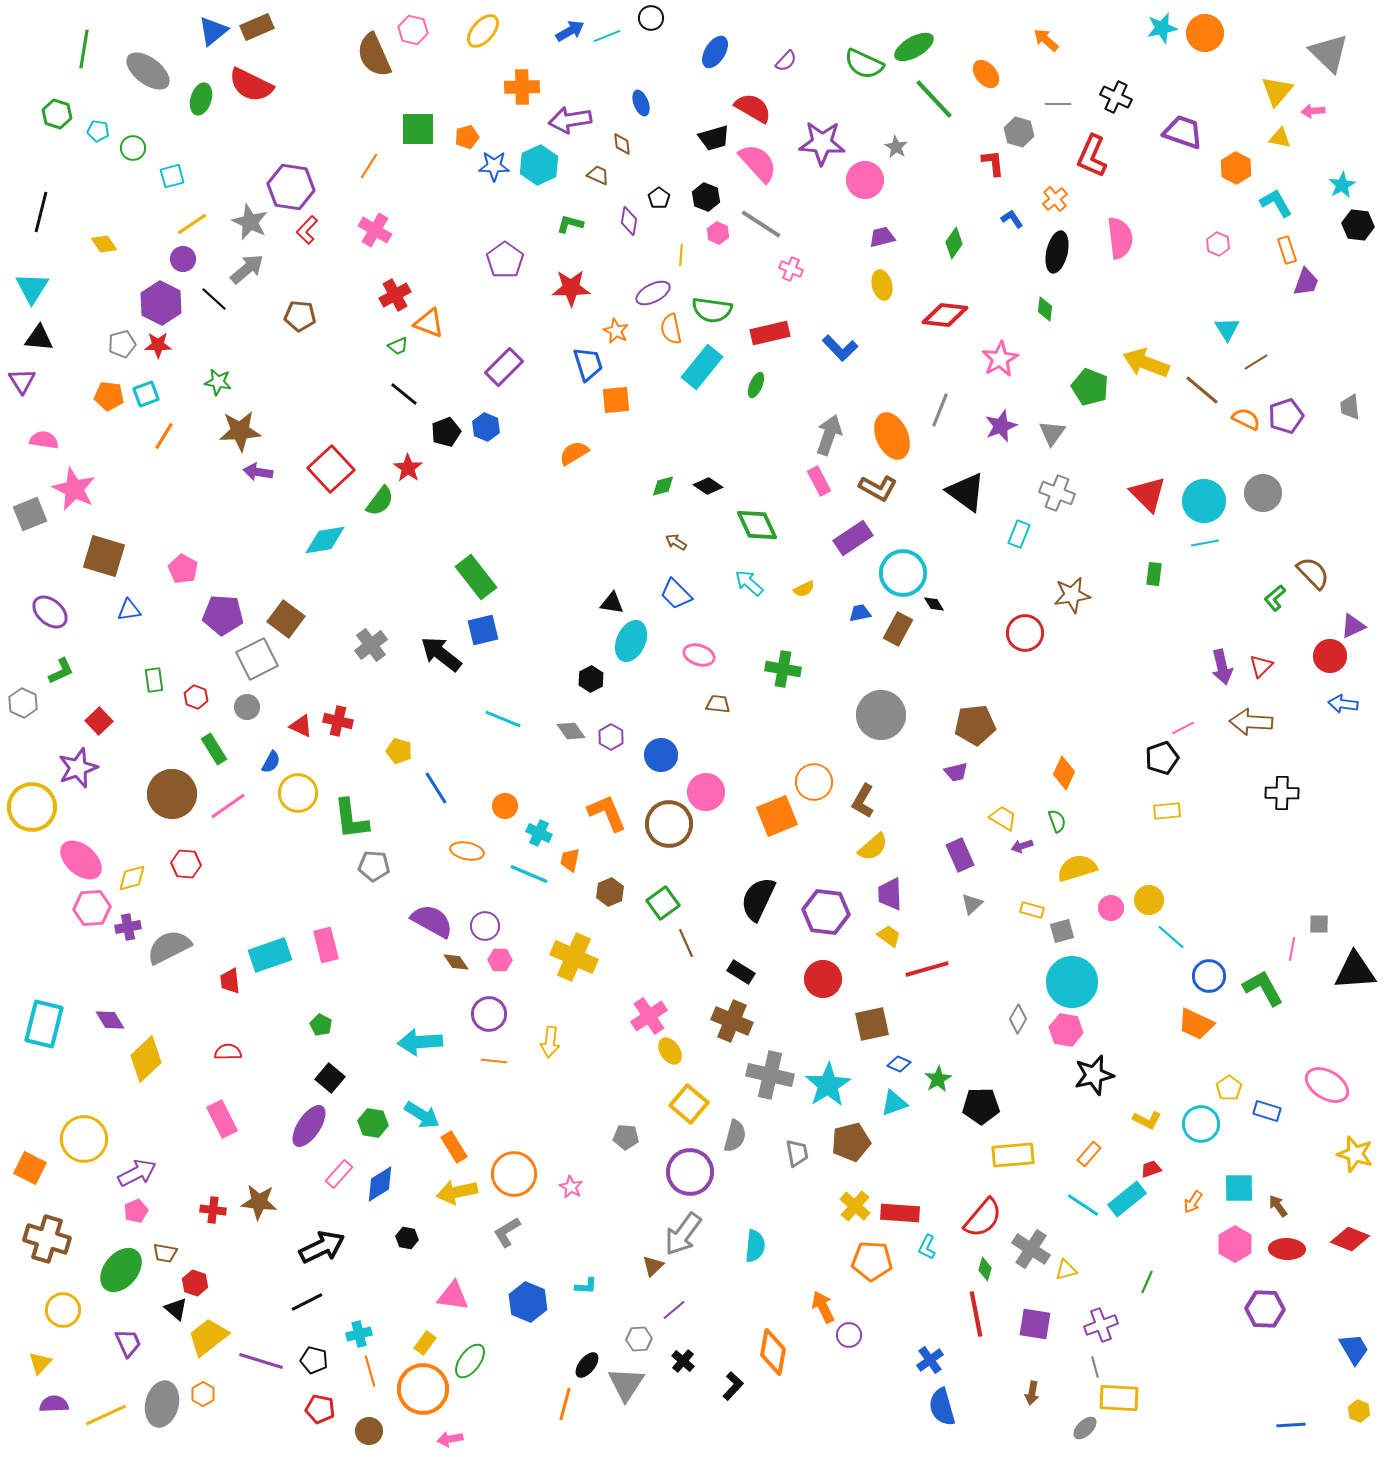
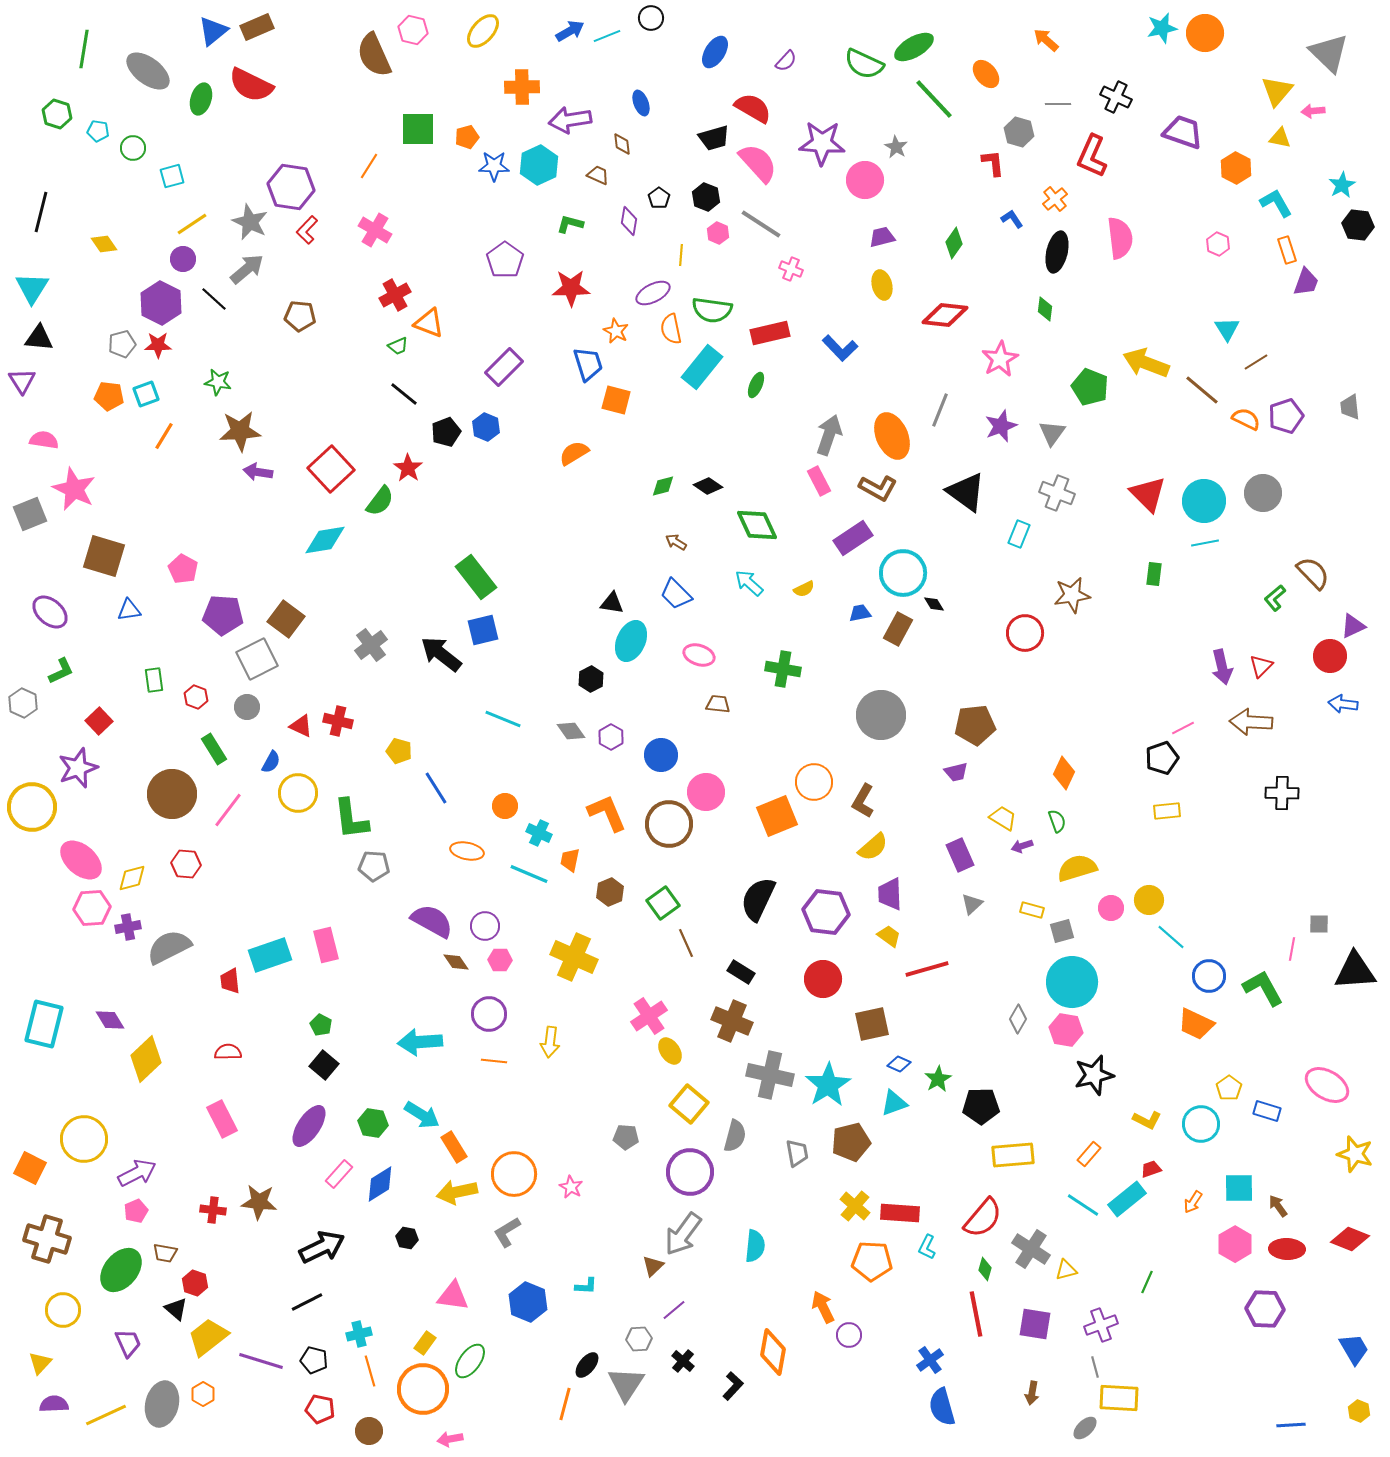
orange square at (616, 400): rotated 20 degrees clockwise
pink line at (228, 806): moved 4 px down; rotated 18 degrees counterclockwise
black square at (330, 1078): moved 6 px left, 13 px up
